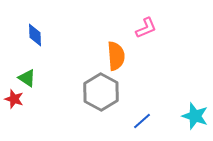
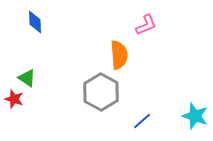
pink L-shape: moved 3 px up
blue diamond: moved 13 px up
orange semicircle: moved 3 px right, 1 px up
